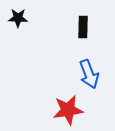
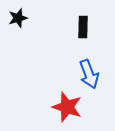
black star: rotated 18 degrees counterclockwise
red star: moved 1 px left, 3 px up; rotated 28 degrees clockwise
